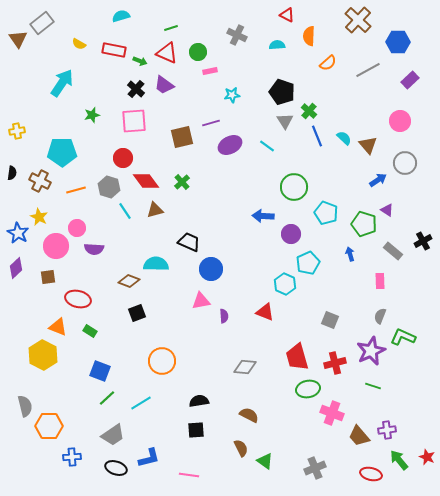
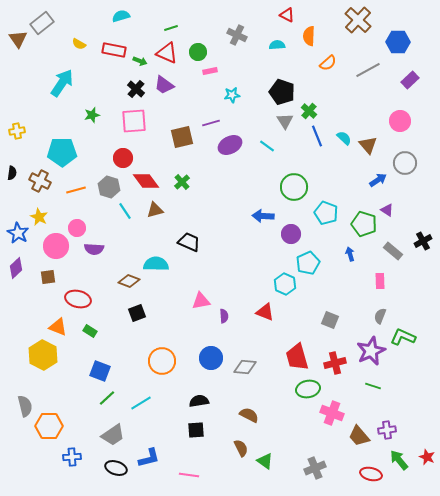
blue circle at (211, 269): moved 89 px down
